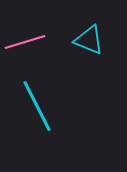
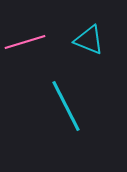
cyan line: moved 29 px right
